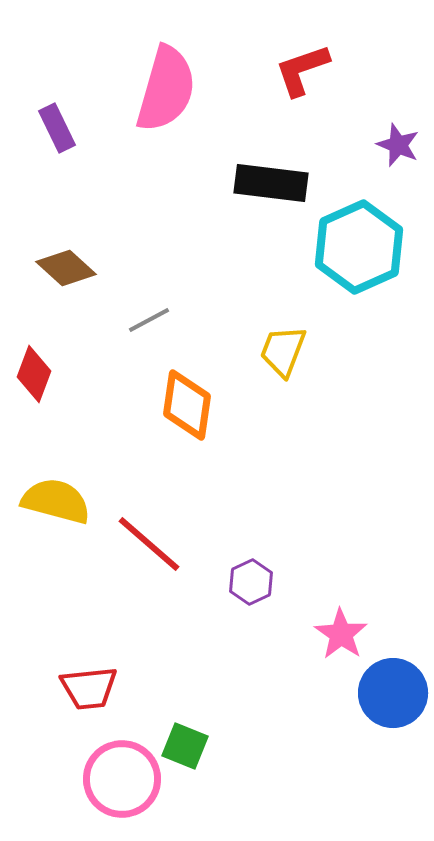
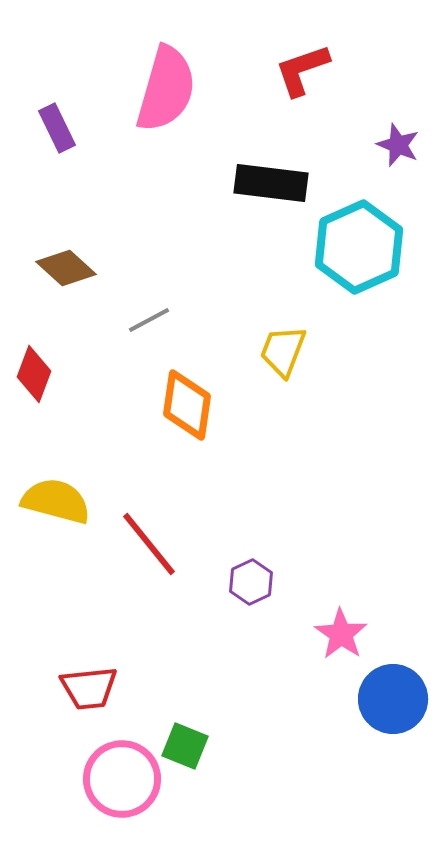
red line: rotated 10 degrees clockwise
blue circle: moved 6 px down
